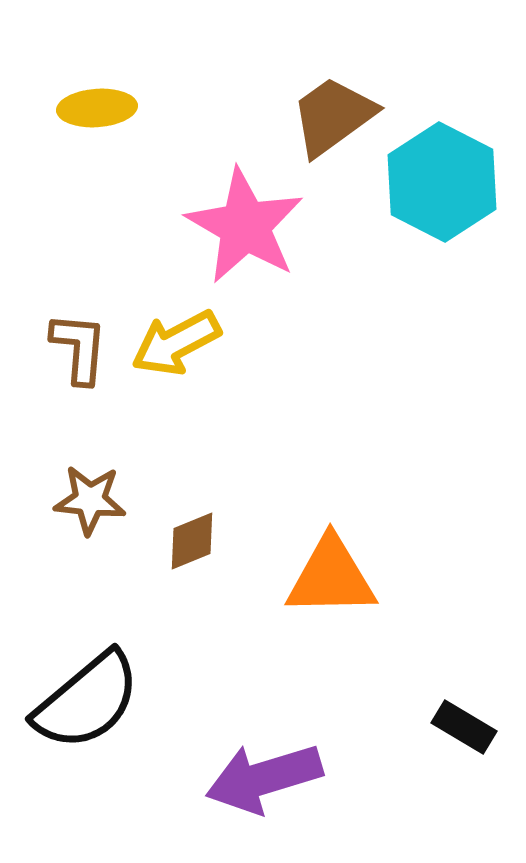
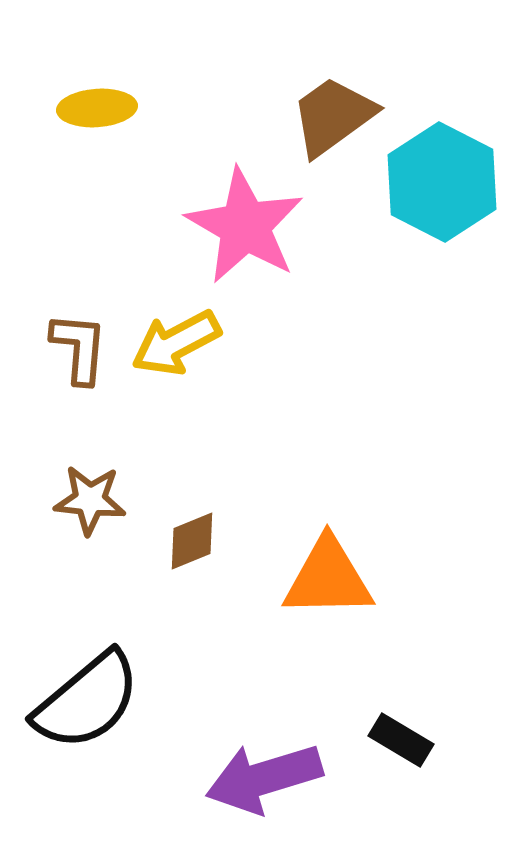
orange triangle: moved 3 px left, 1 px down
black rectangle: moved 63 px left, 13 px down
